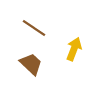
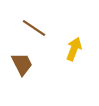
brown trapezoid: moved 9 px left; rotated 20 degrees clockwise
